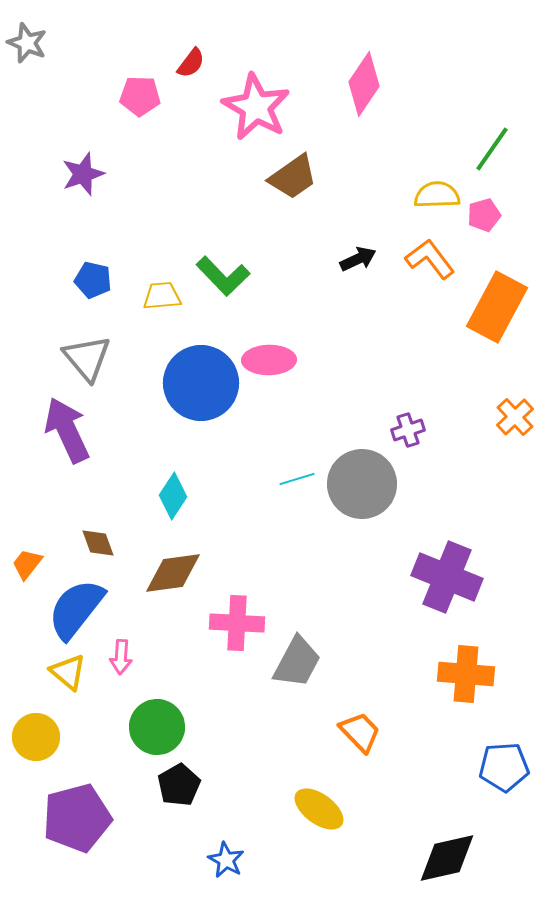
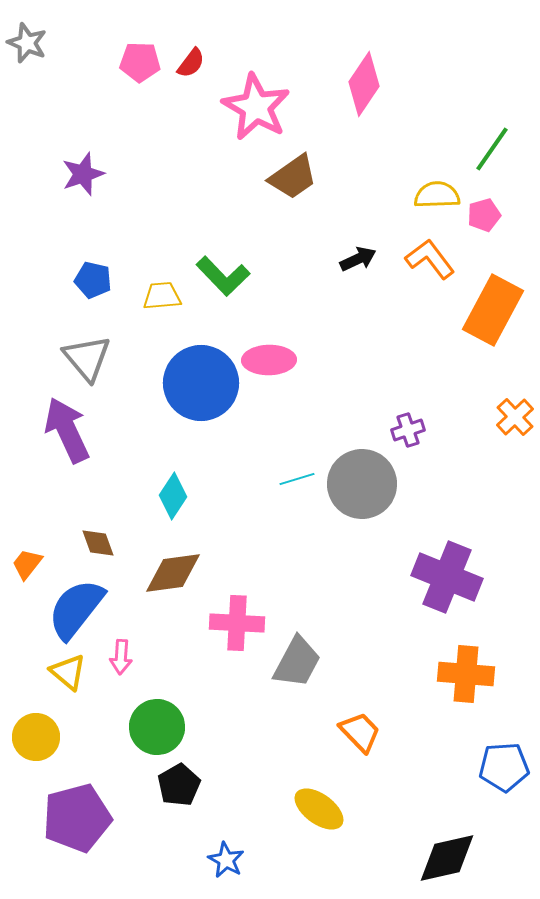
pink pentagon at (140, 96): moved 34 px up
orange rectangle at (497, 307): moved 4 px left, 3 px down
